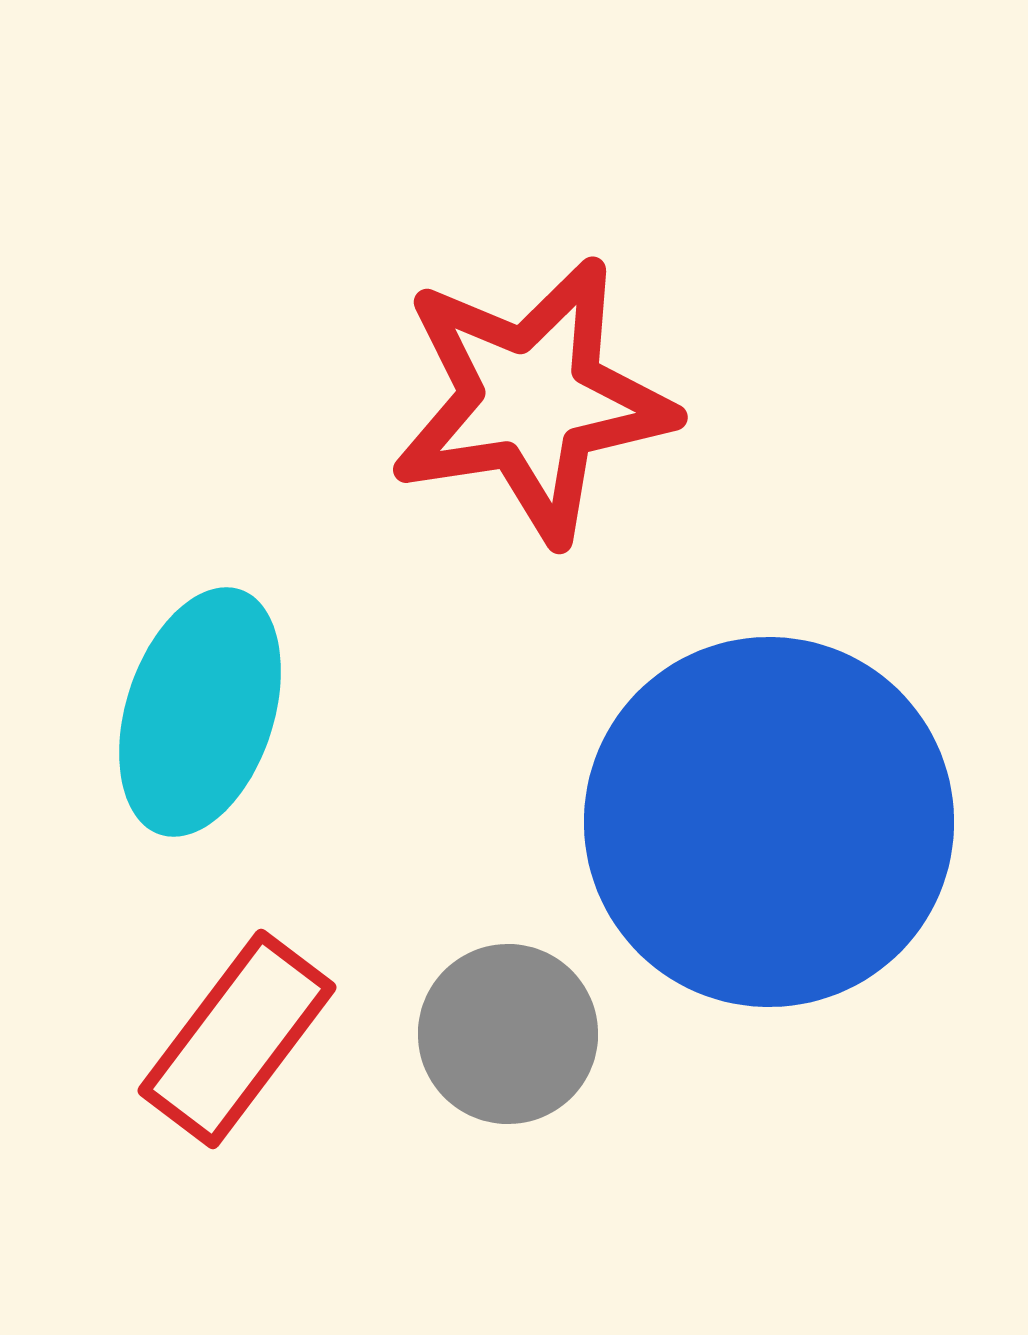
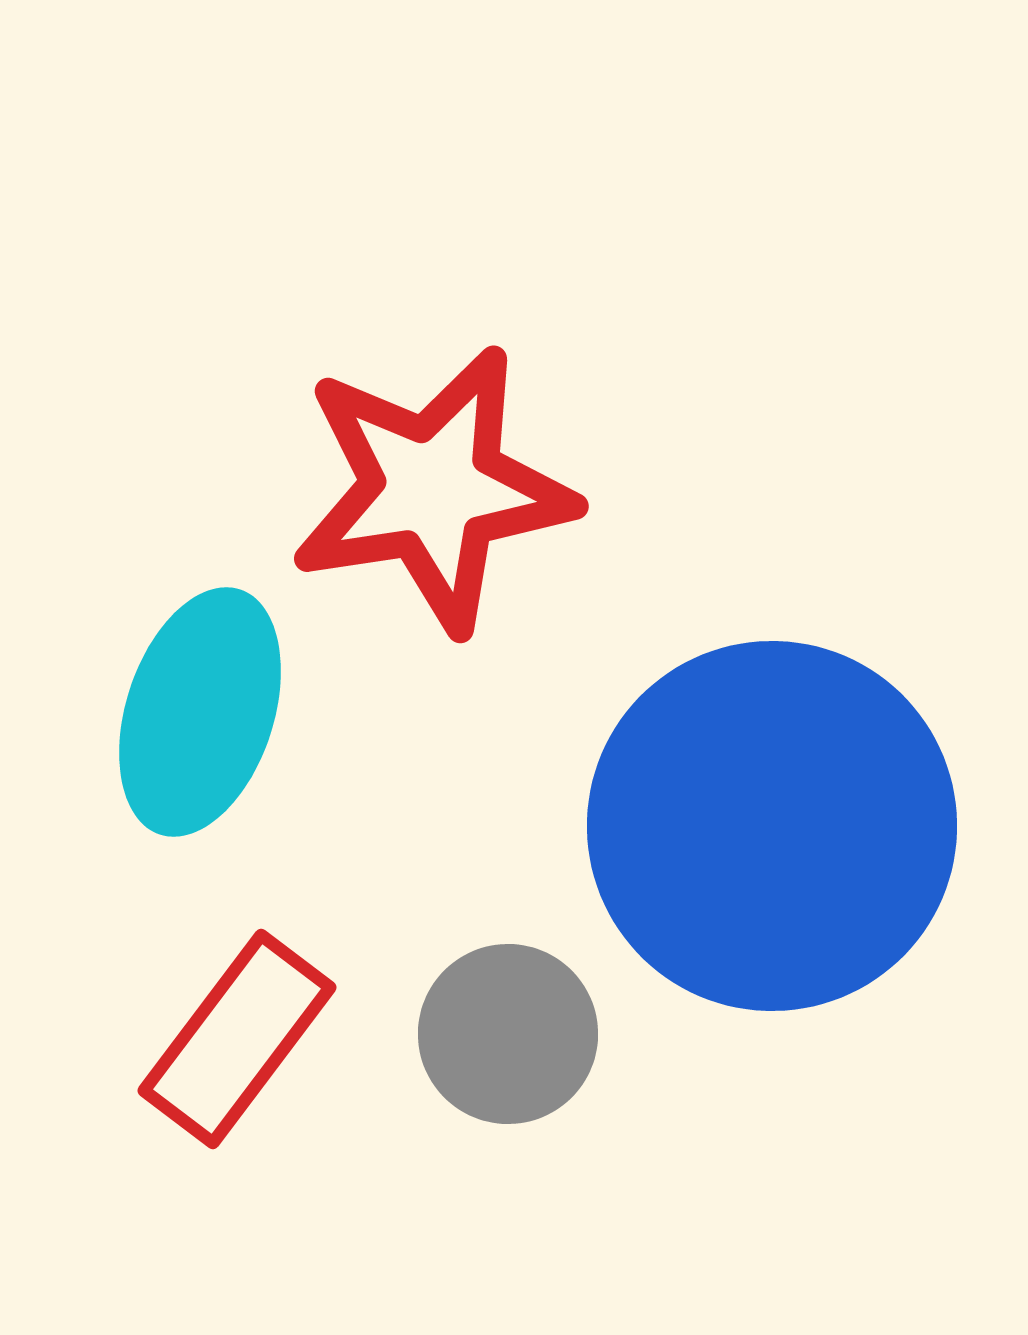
red star: moved 99 px left, 89 px down
blue circle: moved 3 px right, 4 px down
